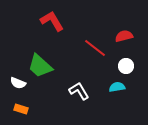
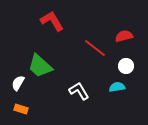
white semicircle: rotated 98 degrees clockwise
